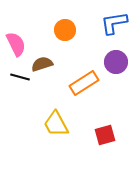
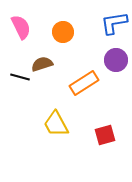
orange circle: moved 2 px left, 2 px down
pink semicircle: moved 5 px right, 17 px up
purple circle: moved 2 px up
